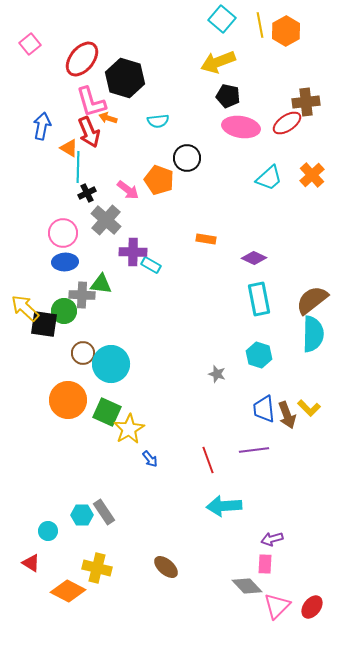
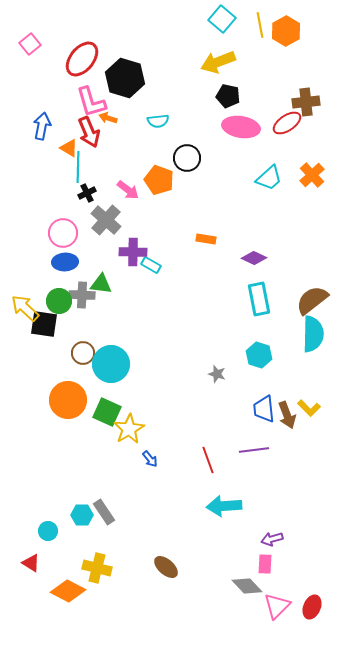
green circle at (64, 311): moved 5 px left, 10 px up
red ellipse at (312, 607): rotated 15 degrees counterclockwise
